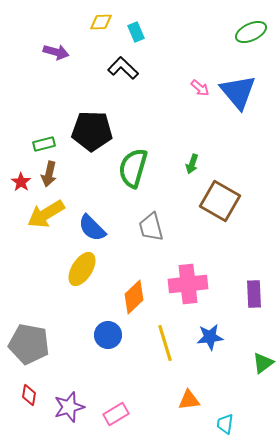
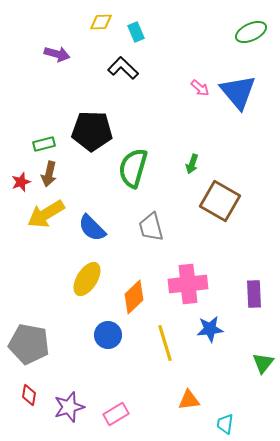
purple arrow: moved 1 px right, 2 px down
red star: rotated 18 degrees clockwise
yellow ellipse: moved 5 px right, 10 px down
blue star: moved 8 px up
green triangle: rotated 15 degrees counterclockwise
